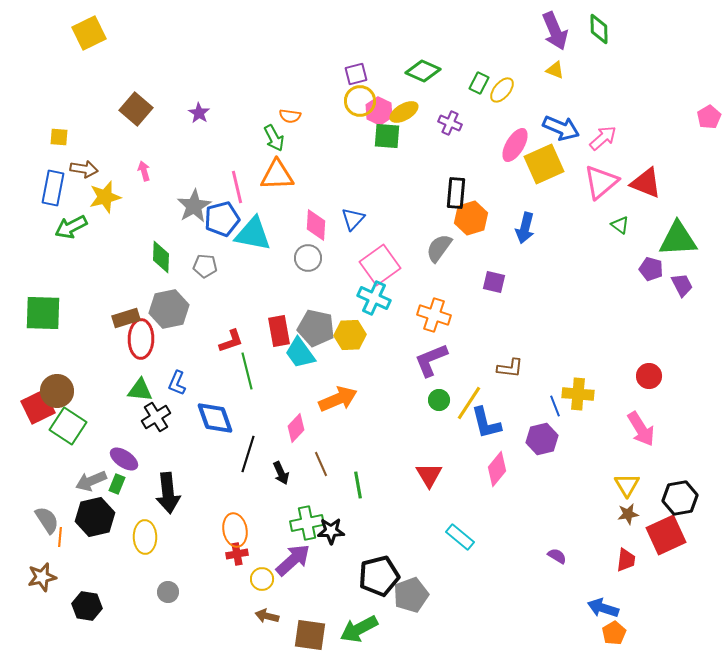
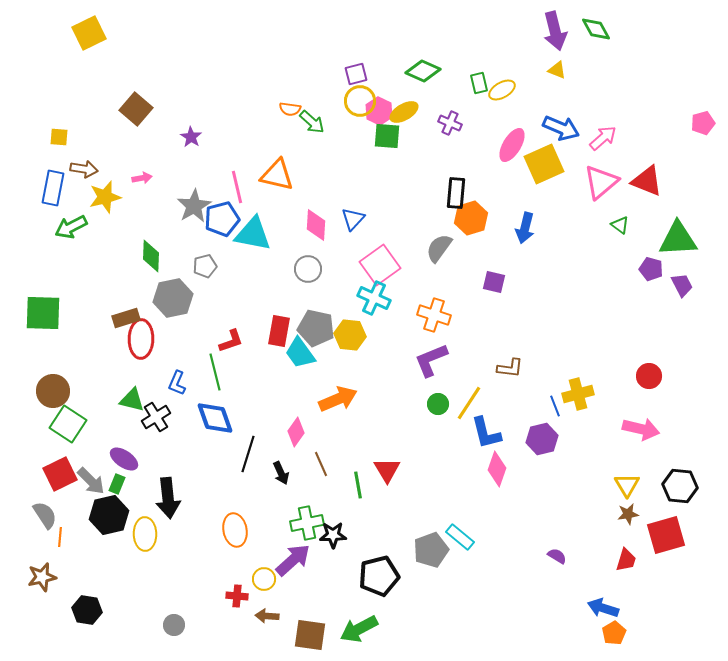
green diamond at (599, 29): moved 3 px left; rotated 28 degrees counterclockwise
purple arrow at (555, 31): rotated 9 degrees clockwise
yellow triangle at (555, 70): moved 2 px right
green rectangle at (479, 83): rotated 40 degrees counterclockwise
yellow ellipse at (502, 90): rotated 20 degrees clockwise
purple star at (199, 113): moved 8 px left, 24 px down
orange semicircle at (290, 116): moved 7 px up
pink pentagon at (709, 117): moved 6 px left, 6 px down; rotated 15 degrees clockwise
green arrow at (274, 138): moved 38 px right, 16 px up; rotated 20 degrees counterclockwise
pink ellipse at (515, 145): moved 3 px left
pink arrow at (144, 171): moved 2 px left, 7 px down; rotated 96 degrees clockwise
orange triangle at (277, 175): rotated 15 degrees clockwise
red triangle at (646, 183): moved 1 px right, 2 px up
green diamond at (161, 257): moved 10 px left, 1 px up
gray circle at (308, 258): moved 11 px down
gray pentagon at (205, 266): rotated 20 degrees counterclockwise
gray hexagon at (169, 309): moved 4 px right, 11 px up
red rectangle at (279, 331): rotated 20 degrees clockwise
yellow hexagon at (350, 335): rotated 8 degrees clockwise
green line at (247, 371): moved 32 px left, 1 px down
green triangle at (140, 390): moved 8 px left, 10 px down; rotated 8 degrees clockwise
brown circle at (57, 391): moved 4 px left
yellow cross at (578, 394): rotated 20 degrees counterclockwise
green circle at (439, 400): moved 1 px left, 4 px down
red square at (38, 407): moved 22 px right, 67 px down
blue L-shape at (486, 423): moved 10 px down
green square at (68, 426): moved 2 px up
pink diamond at (296, 428): moved 4 px down; rotated 8 degrees counterclockwise
pink arrow at (641, 429): rotated 45 degrees counterclockwise
pink diamond at (497, 469): rotated 20 degrees counterclockwise
red triangle at (429, 475): moved 42 px left, 5 px up
gray arrow at (91, 481): rotated 112 degrees counterclockwise
black arrow at (168, 493): moved 5 px down
black hexagon at (680, 498): moved 12 px up; rotated 16 degrees clockwise
black hexagon at (95, 517): moved 14 px right, 2 px up
gray semicircle at (47, 520): moved 2 px left, 5 px up
black star at (331, 531): moved 2 px right, 4 px down
red square at (666, 535): rotated 9 degrees clockwise
yellow ellipse at (145, 537): moved 3 px up
red cross at (237, 554): moved 42 px down; rotated 15 degrees clockwise
red trapezoid at (626, 560): rotated 10 degrees clockwise
yellow circle at (262, 579): moved 2 px right
gray circle at (168, 592): moved 6 px right, 33 px down
gray pentagon at (411, 595): moved 20 px right, 45 px up
black hexagon at (87, 606): moved 4 px down
brown arrow at (267, 616): rotated 10 degrees counterclockwise
